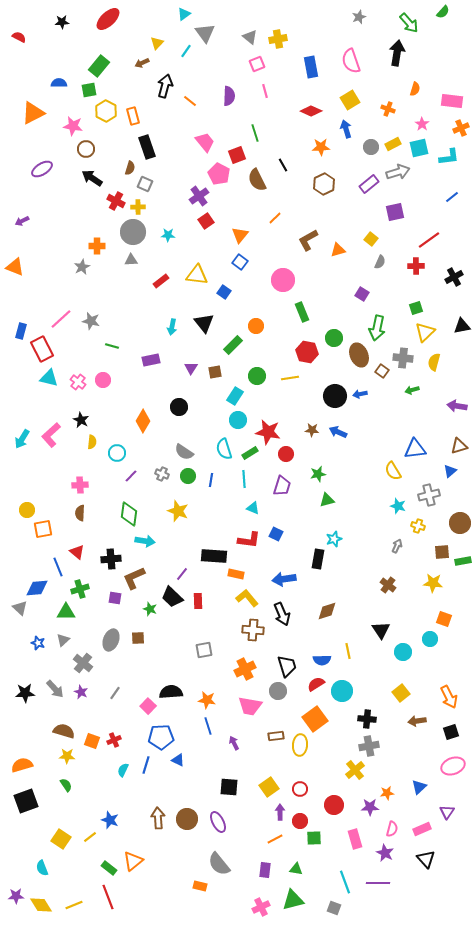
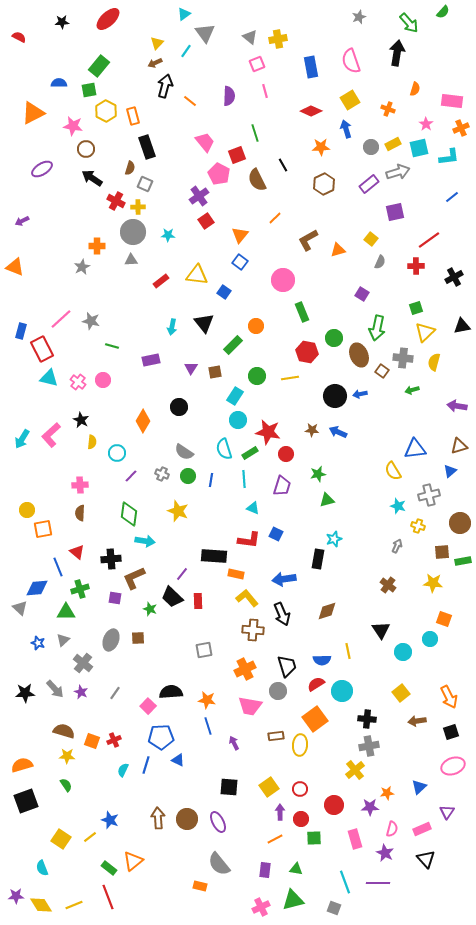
brown arrow at (142, 63): moved 13 px right
pink star at (422, 124): moved 4 px right
red circle at (300, 821): moved 1 px right, 2 px up
